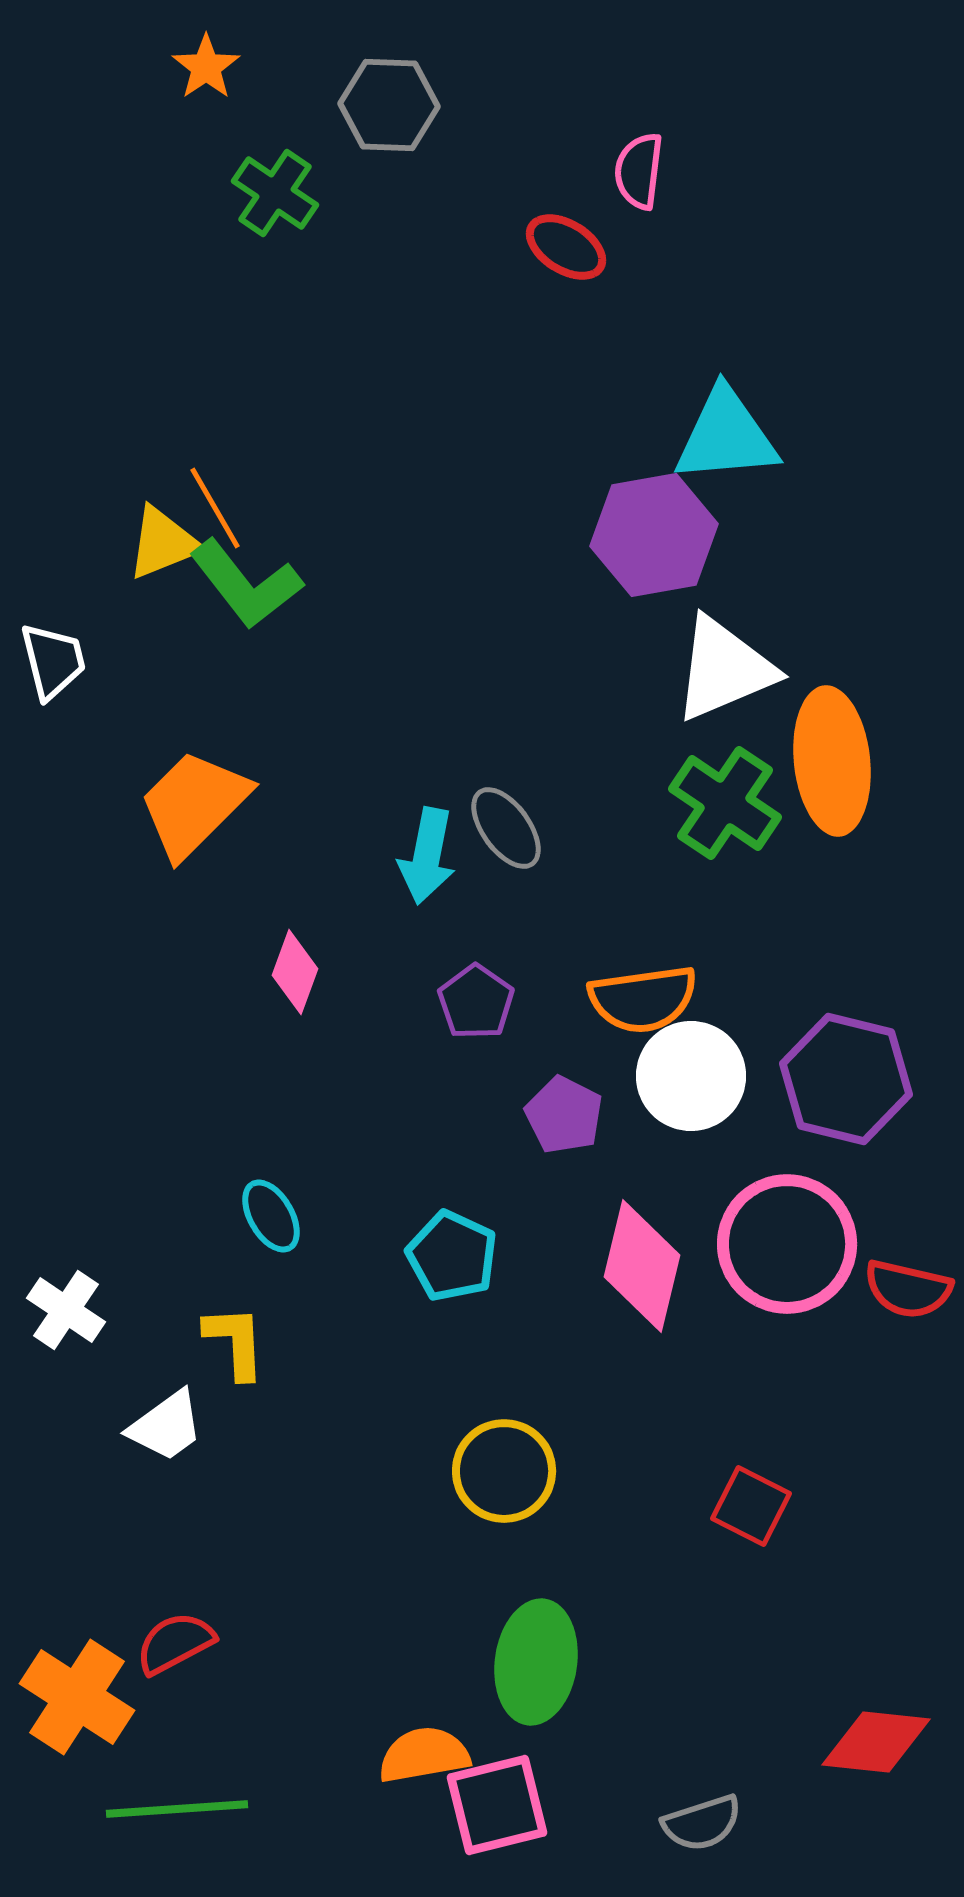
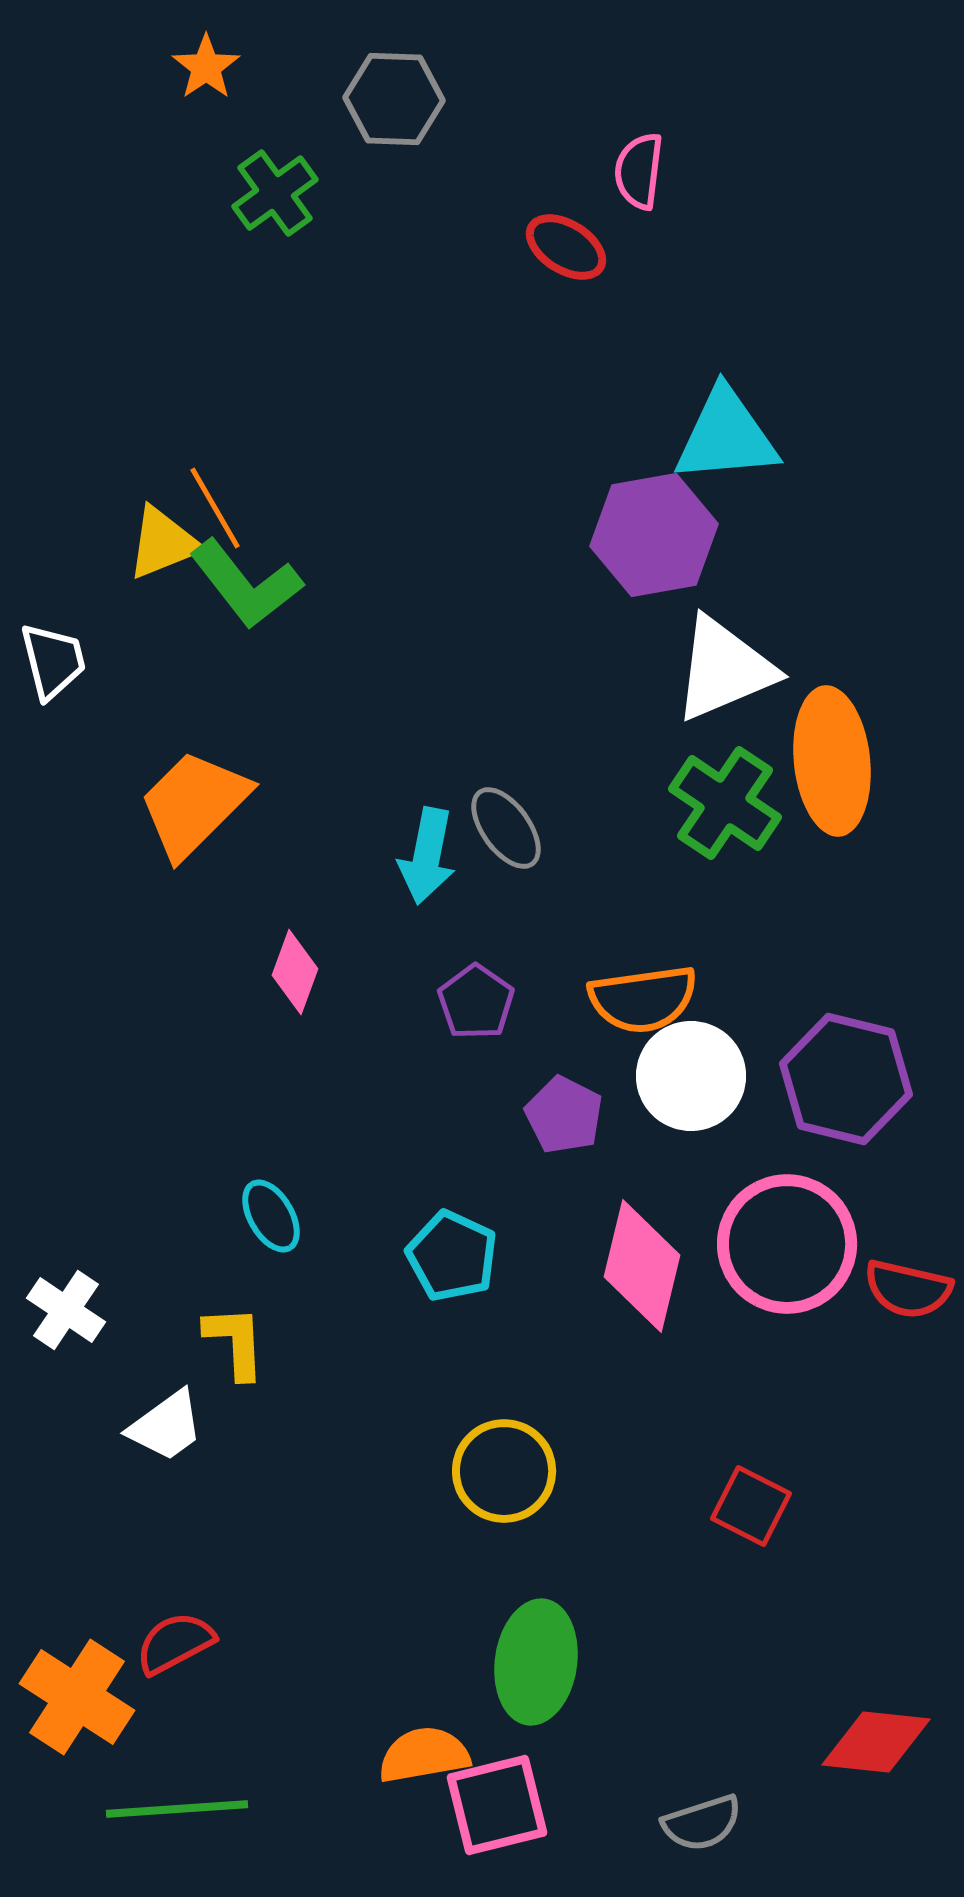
gray hexagon at (389, 105): moved 5 px right, 6 px up
green cross at (275, 193): rotated 20 degrees clockwise
